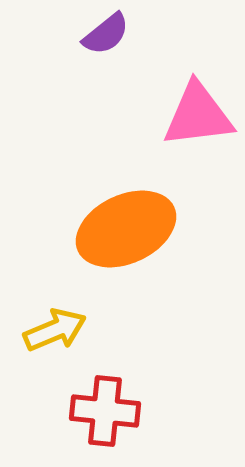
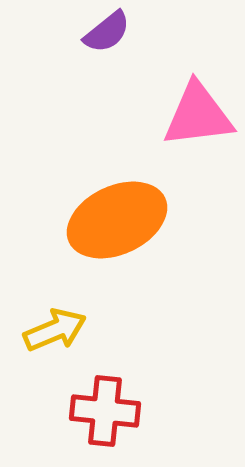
purple semicircle: moved 1 px right, 2 px up
orange ellipse: moved 9 px left, 9 px up
